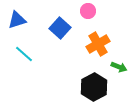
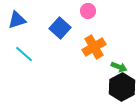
orange cross: moved 4 px left, 3 px down
black hexagon: moved 28 px right
